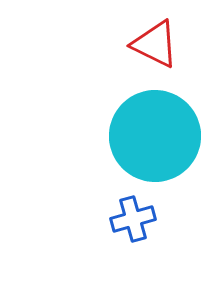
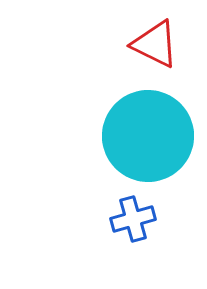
cyan circle: moved 7 px left
